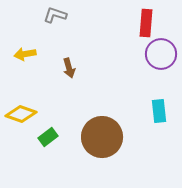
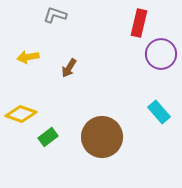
red rectangle: moved 7 px left; rotated 8 degrees clockwise
yellow arrow: moved 3 px right, 3 px down
brown arrow: rotated 48 degrees clockwise
cyan rectangle: moved 1 px down; rotated 35 degrees counterclockwise
